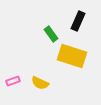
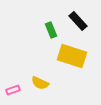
black rectangle: rotated 66 degrees counterclockwise
green rectangle: moved 4 px up; rotated 14 degrees clockwise
pink rectangle: moved 9 px down
